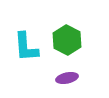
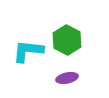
cyan L-shape: moved 2 px right, 4 px down; rotated 100 degrees clockwise
